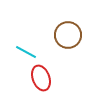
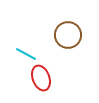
cyan line: moved 2 px down
